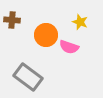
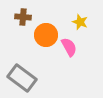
brown cross: moved 11 px right, 3 px up
pink semicircle: rotated 138 degrees counterclockwise
gray rectangle: moved 6 px left, 1 px down
